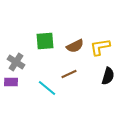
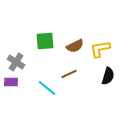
yellow L-shape: moved 2 px down
